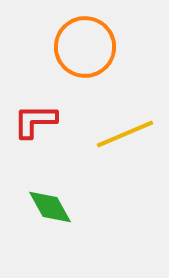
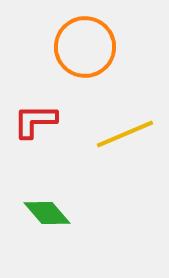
green diamond: moved 3 px left, 6 px down; rotated 12 degrees counterclockwise
